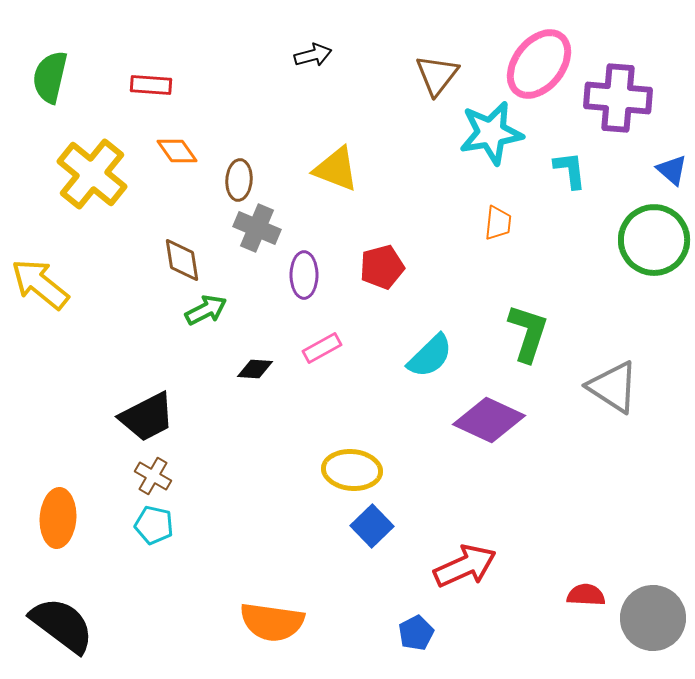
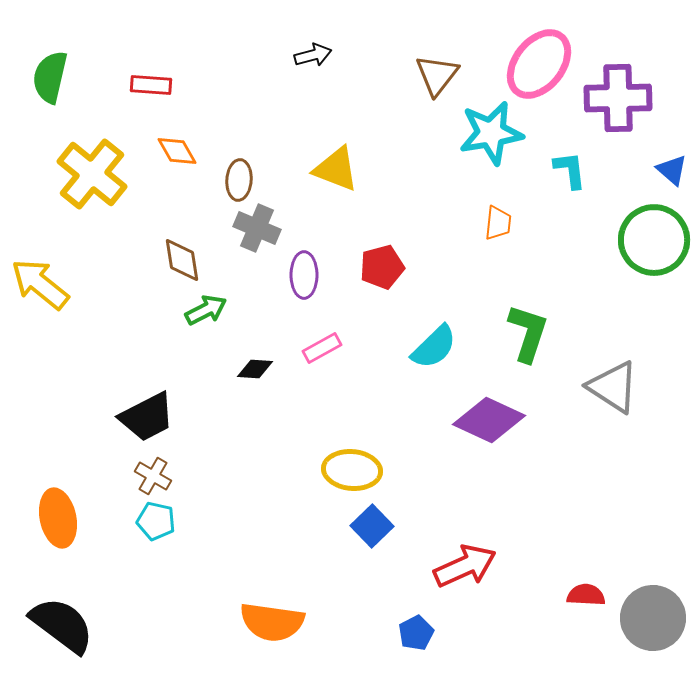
purple cross: rotated 6 degrees counterclockwise
orange diamond: rotated 6 degrees clockwise
cyan semicircle: moved 4 px right, 9 px up
orange ellipse: rotated 16 degrees counterclockwise
cyan pentagon: moved 2 px right, 4 px up
